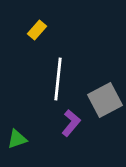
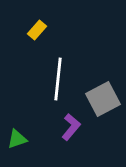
gray square: moved 2 px left, 1 px up
purple L-shape: moved 4 px down
